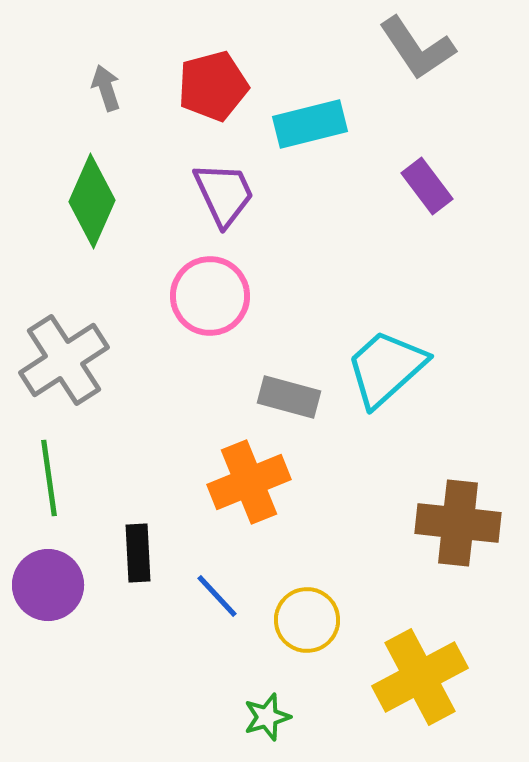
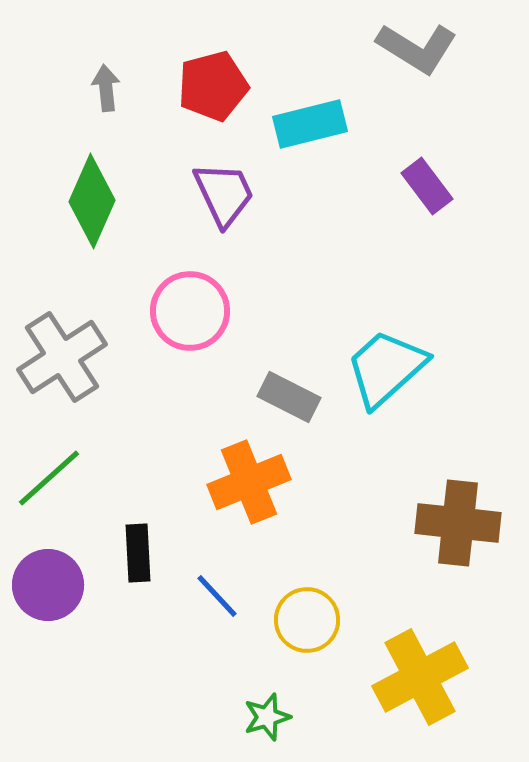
gray L-shape: rotated 24 degrees counterclockwise
gray arrow: rotated 12 degrees clockwise
pink circle: moved 20 px left, 15 px down
gray cross: moved 2 px left, 3 px up
gray rectangle: rotated 12 degrees clockwise
green line: rotated 56 degrees clockwise
